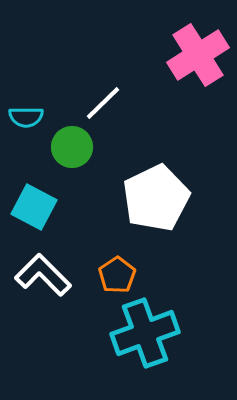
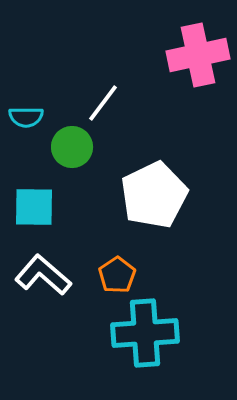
pink cross: rotated 20 degrees clockwise
white line: rotated 9 degrees counterclockwise
white pentagon: moved 2 px left, 3 px up
cyan square: rotated 27 degrees counterclockwise
white L-shape: rotated 4 degrees counterclockwise
cyan cross: rotated 16 degrees clockwise
